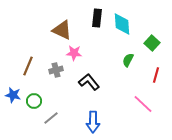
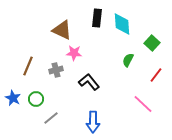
red line: rotated 21 degrees clockwise
blue star: moved 3 px down; rotated 14 degrees clockwise
green circle: moved 2 px right, 2 px up
